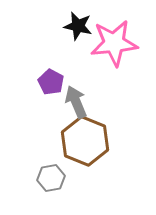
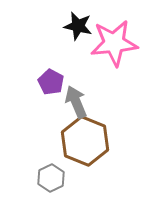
gray hexagon: rotated 16 degrees counterclockwise
